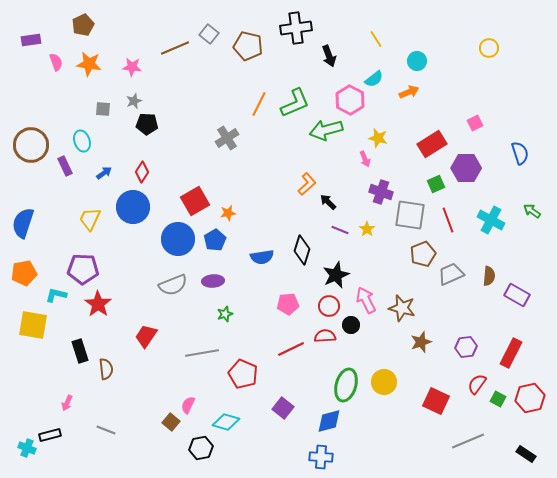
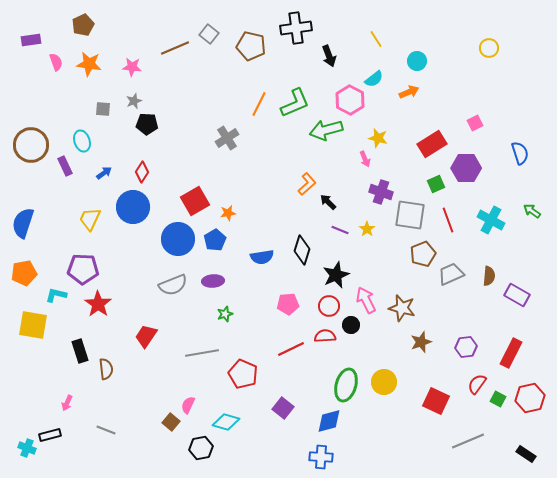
brown pentagon at (248, 46): moved 3 px right
